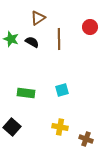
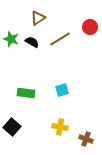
brown line: moved 1 px right; rotated 60 degrees clockwise
